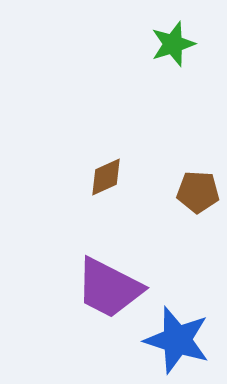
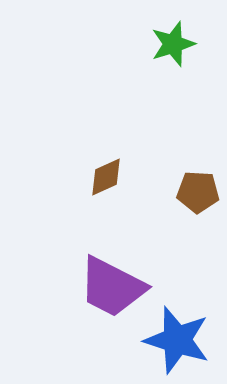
purple trapezoid: moved 3 px right, 1 px up
